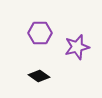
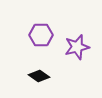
purple hexagon: moved 1 px right, 2 px down
